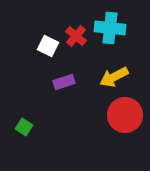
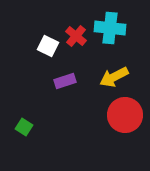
purple rectangle: moved 1 px right, 1 px up
